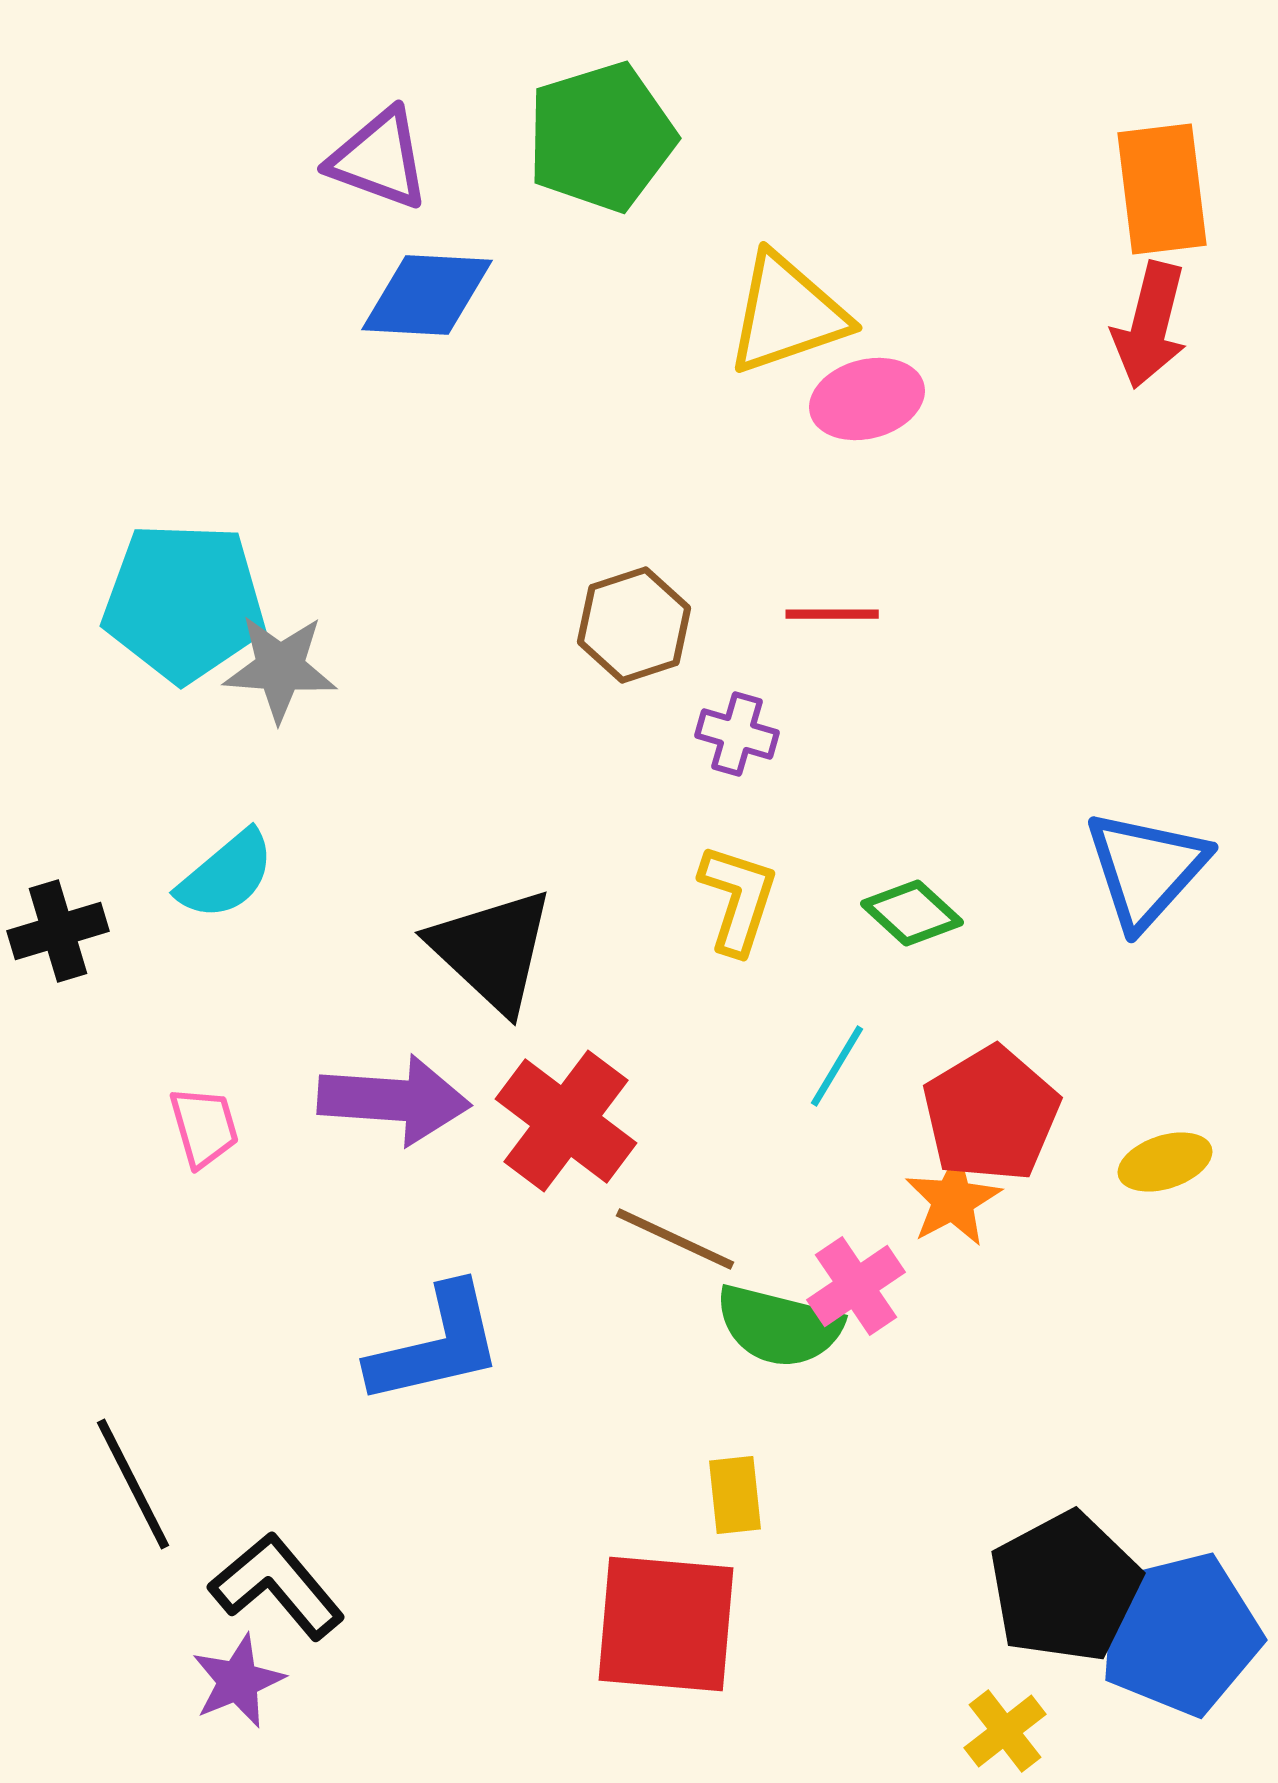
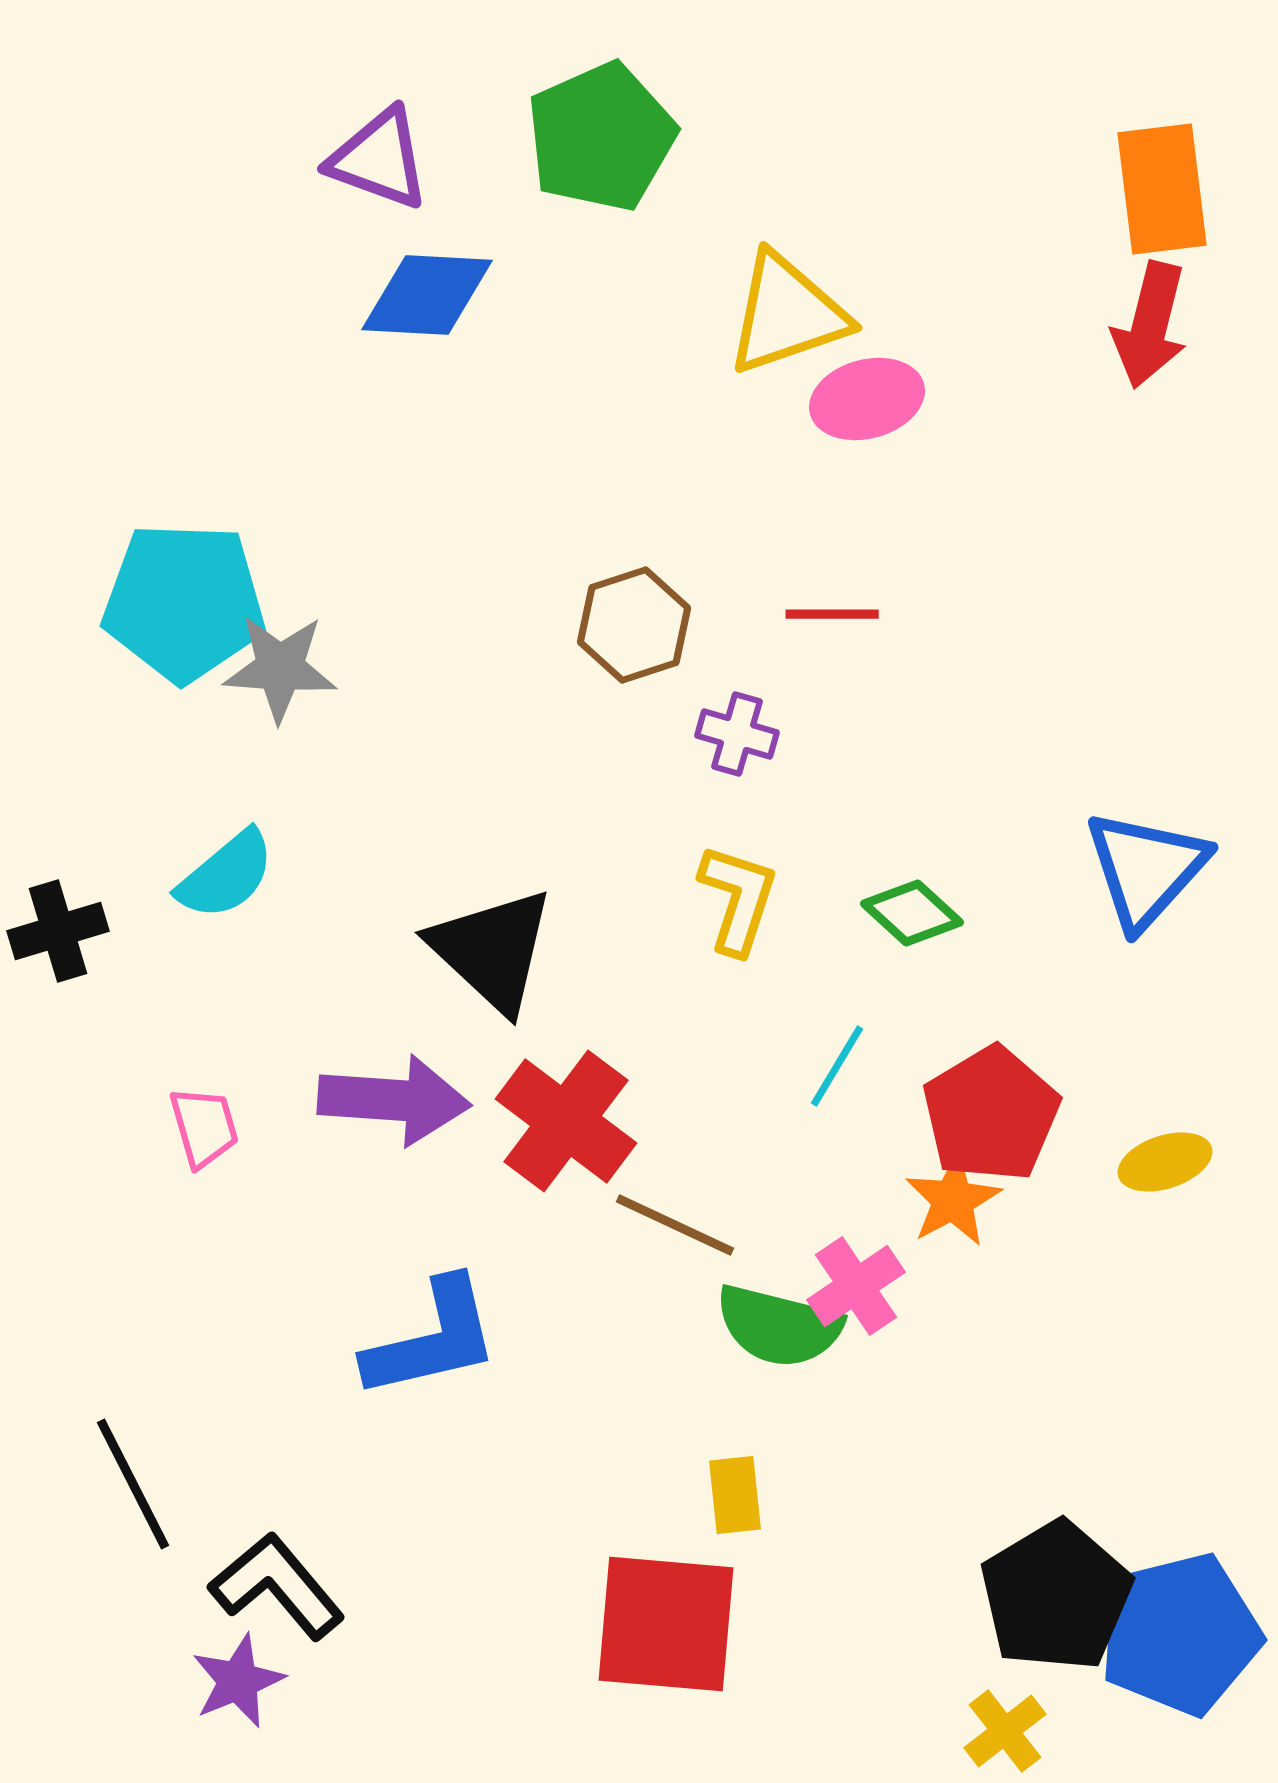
green pentagon: rotated 7 degrees counterclockwise
brown line: moved 14 px up
blue L-shape: moved 4 px left, 6 px up
black pentagon: moved 9 px left, 9 px down; rotated 3 degrees counterclockwise
